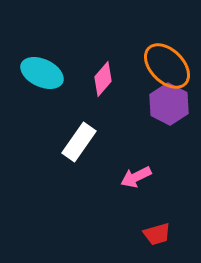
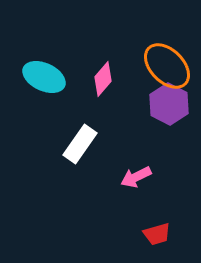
cyan ellipse: moved 2 px right, 4 px down
white rectangle: moved 1 px right, 2 px down
